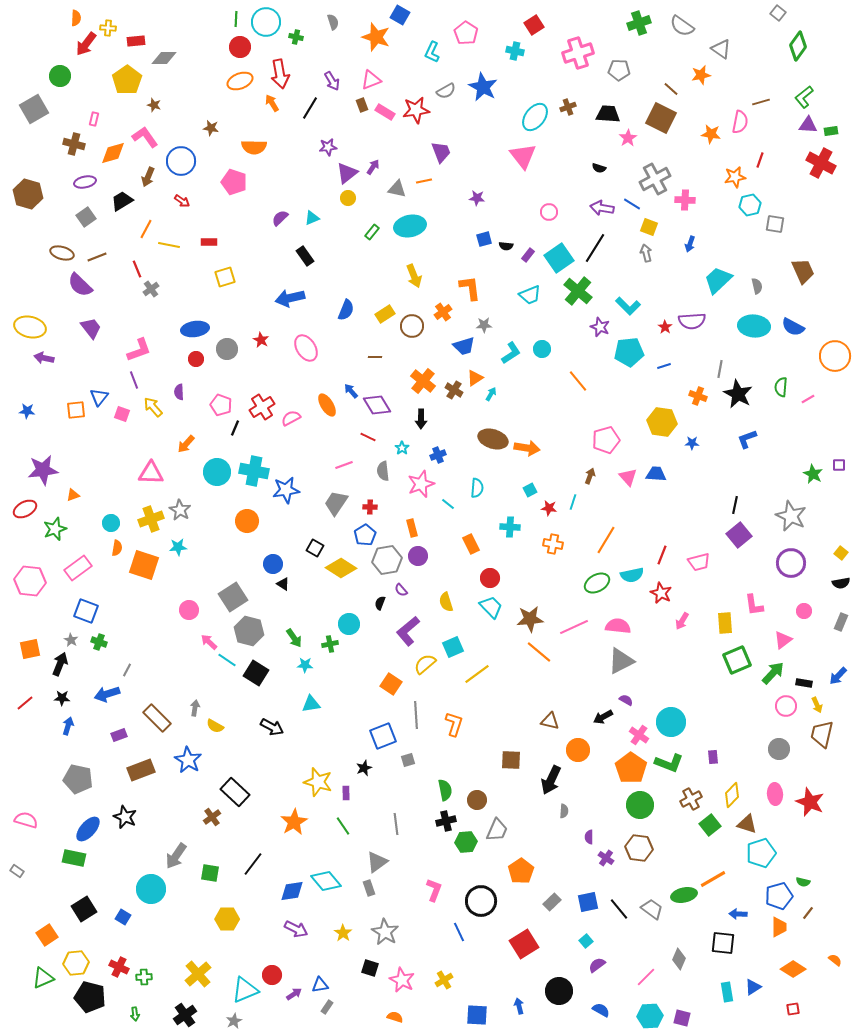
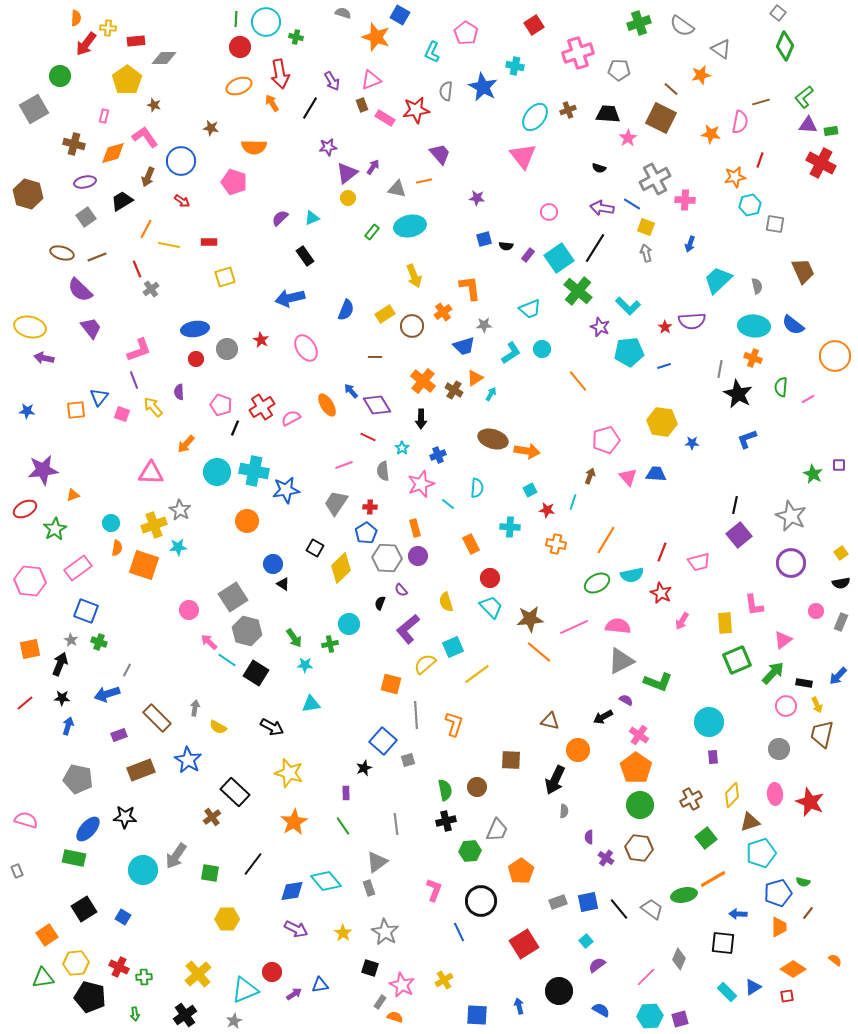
gray semicircle at (333, 22): moved 10 px right, 9 px up; rotated 56 degrees counterclockwise
green diamond at (798, 46): moved 13 px left; rotated 12 degrees counterclockwise
cyan cross at (515, 51): moved 15 px down
orange ellipse at (240, 81): moved 1 px left, 5 px down
gray semicircle at (446, 91): rotated 126 degrees clockwise
brown cross at (568, 107): moved 3 px down
pink rectangle at (385, 112): moved 6 px down
pink rectangle at (94, 119): moved 10 px right, 3 px up
purple trapezoid at (441, 152): moved 1 px left, 2 px down; rotated 20 degrees counterclockwise
yellow square at (649, 227): moved 3 px left
purple semicircle at (80, 285): moved 5 px down
cyan trapezoid at (530, 295): moved 14 px down
blue semicircle at (793, 327): moved 2 px up; rotated 10 degrees clockwise
orange cross at (698, 396): moved 55 px right, 38 px up
orange arrow at (527, 448): moved 3 px down
red star at (549, 508): moved 2 px left, 2 px down
yellow cross at (151, 519): moved 3 px right, 6 px down
orange rectangle at (412, 528): moved 3 px right
green star at (55, 529): rotated 10 degrees counterclockwise
blue pentagon at (365, 535): moved 1 px right, 2 px up
orange cross at (553, 544): moved 3 px right
yellow square at (841, 553): rotated 16 degrees clockwise
red line at (662, 555): moved 3 px up
gray hexagon at (387, 560): moved 2 px up; rotated 12 degrees clockwise
yellow diamond at (341, 568): rotated 76 degrees counterclockwise
pink circle at (804, 611): moved 12 px right
gray hexagon at (249, 631): moved 2 px left
purple L-shape at (408, 631): moved 2 px up
orange square at (391, 684): rotated 20 degrees counterclockwise
cyan circle at (671, 722): moved 38 px right
yellow semicircle at (215, 726): moved 3 px right, 1 px down
blue square at (383, 736): moved 5 px down; rotated 28 degrees counterclockwise
green L-shape at (669, 763): moved 11 px left, 81 px up
orange pentagon at (631, 768): moved 5 px right
black arrow at (551, 780): moved 4 px right
yellow star at (318, 782): moved 29 px left, 9 px up
brown circle at (477, 800): moved 13 px up
black star at (125, 817): rotated 20 degrees counterclockwise
brown triangle at (747, 824): moved 3 px right, 2 px up; rotated 35 degrees counterclockwise
green square at (710, 825): moved 4 px left, 13 px down
green hexagon at (466, 842): moved 4 px right, 9 px down
gray rectangle at (17, 871): rotated 32 degrees clockwise
cyan circle at (151, 889): moved 8 px left, 19 px up
blue pentagon at (779, 896): moved 1 px left, 3 px up
gray rectangle at (552, 902): moved 6 px right; rotated 24 degrees clockwise
red circle at (272, 975): moved 3 px up
green triangle at (43, 978): rotated 15 degrees clockwise
pink star at (402, 980): moved 5 px down
cyan rectangle at (727, 992): rotated 36 degrees counterclockwise
gray rectangle at (327, 1007): moved 53 px right, 5 px up
red square at (793, 1009): moved 6 px left, 13 px up
purple square at (682, 1018): moved 2 px left, 1 px down; rotated 30 degrees counterclockwise
